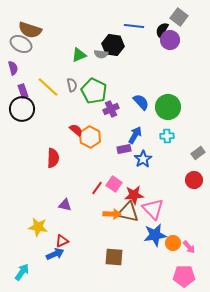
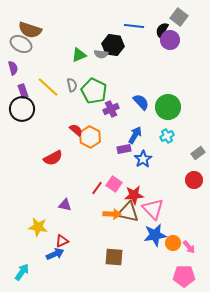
cyan cross at (167, 136): rotated 24 degrees counterclockwise
red semicircle at (53, 158): rotated 60 degrees clockwise
